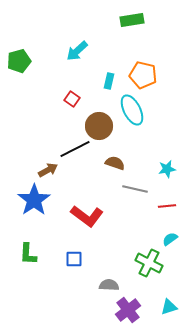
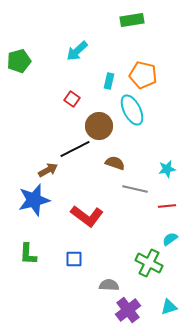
blue star: rotated 20 degrees clockwise
